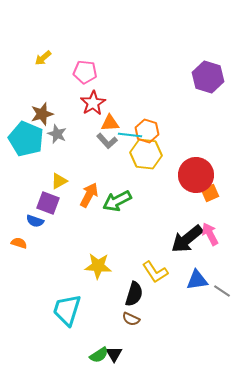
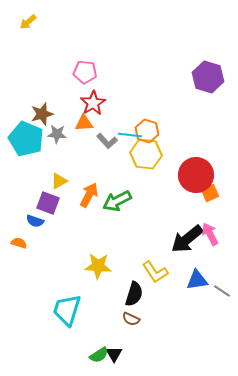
yellow arrow: moved 15 px left, 36 px up
orange triangle: moved 26 px left
gray star: rotated 18 degrees counterclockwise
